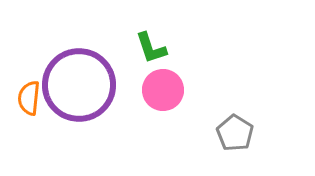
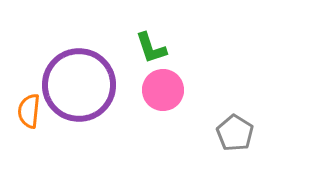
orange semicircle: moved 13 px down
